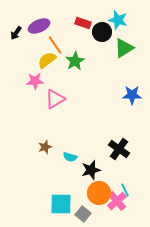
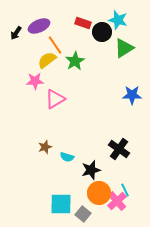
cyan semicircle: moved 3 px left
